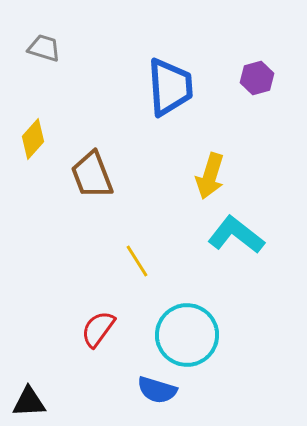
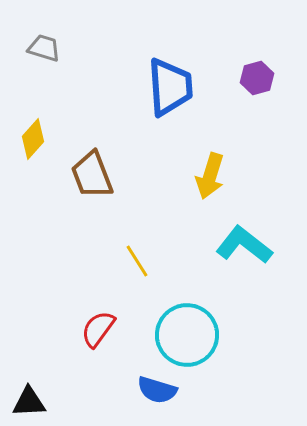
cyan L-shape: moved 8 px right, 10 px down
